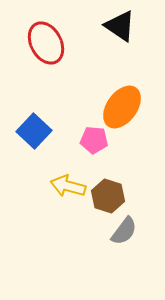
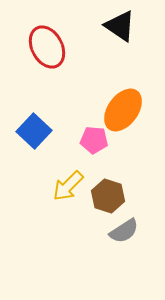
red ellipse: moved 1 px right, 4 px down
orange ellipse: moved 1 px right, 3 px down
yellow arrow: rotated 60 degrees counterclockwise
gray semicircle: rotated 20 degrees clockwise
